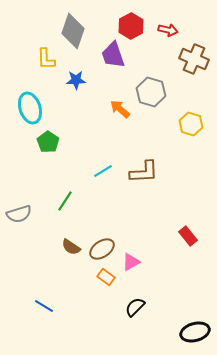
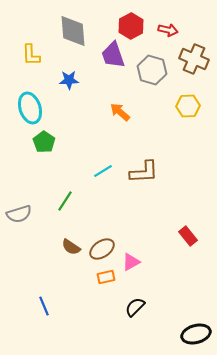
gray diamond: rotated 24 degrees counterclockwise
yellow L-shape: moved 15 px left, 4 px up
blue star: moved 7 px left
gray hexagon: moved 1 px right, 22 px up
orange arrow: moved 3 px down
yellow hexagon: moved 3 px left, 18 px up; rotated 20 degrees counterclockwise
green pentagon: moved 4 px left
orange rectangle: rotated 48 degrees counterclockwise
blue line: rotated 36 degrees clockwise
black ellipse: moved 1 px right, 2 px down
